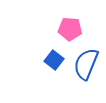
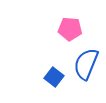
blue square: moved 17 px down
